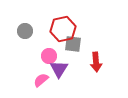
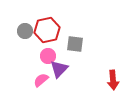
red hexagon: moved 16 px left, 1 px down
gray square: moved 2 px right
pink circle: moved 1 px left
red arrow: moved 17 px right, 18 px down
purple triangle: rotated 12 degrees clockwise
